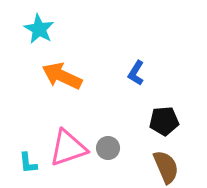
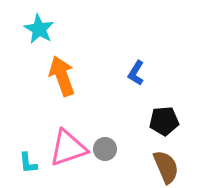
orange arrow: rotated 45 degrees clockwise
gray circle: moved 3 px left, 1 px down
